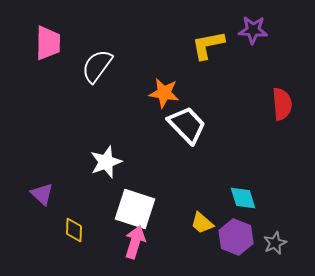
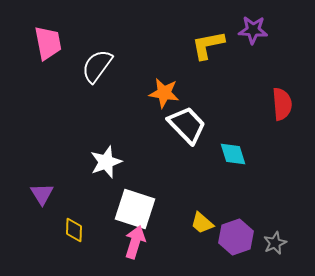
pink trapezoid: rotated 12 degrees counterclockwise
purple triangle: rotated 15 degrees clockwise
cyan diamond: moved 10 px left, 44 px up
purple hexagon: rotated 20 degrees clockwise
